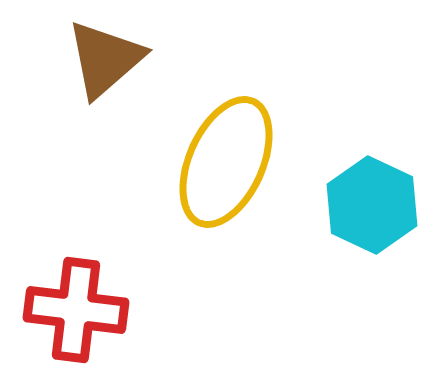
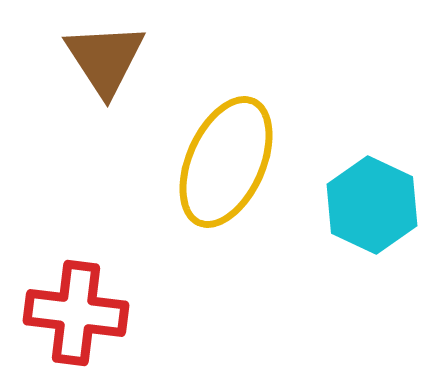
brown triangle: rotated 22 degrees counterclockwise
red cross: moved 3 px down
